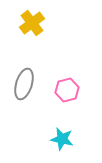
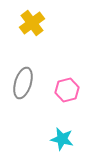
gray ellipse: moved 1 px left, 1 px up
